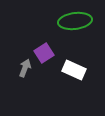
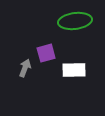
purple square: moved 2 px right; rotated 18 degrees clockwise
white rectangle: rotated 25 degrees counterclockwise
